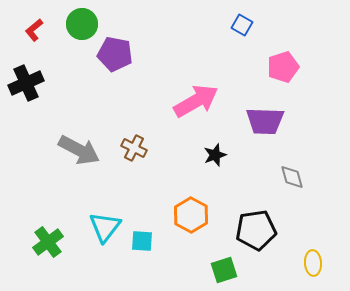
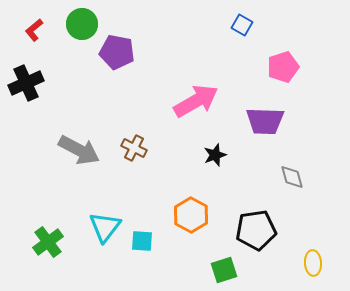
purple pentagon: moved 2 px right, 2 px up
